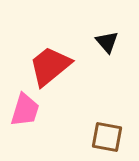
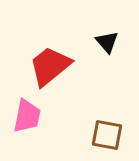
pink trapezoid: moved 2 px right, 6 px down; rotated 6 degrees counterclockwise
brown square: moved 2 px up
